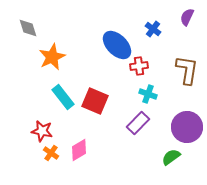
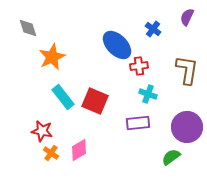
purple rectangle: rotated 40 degrees clockwise
